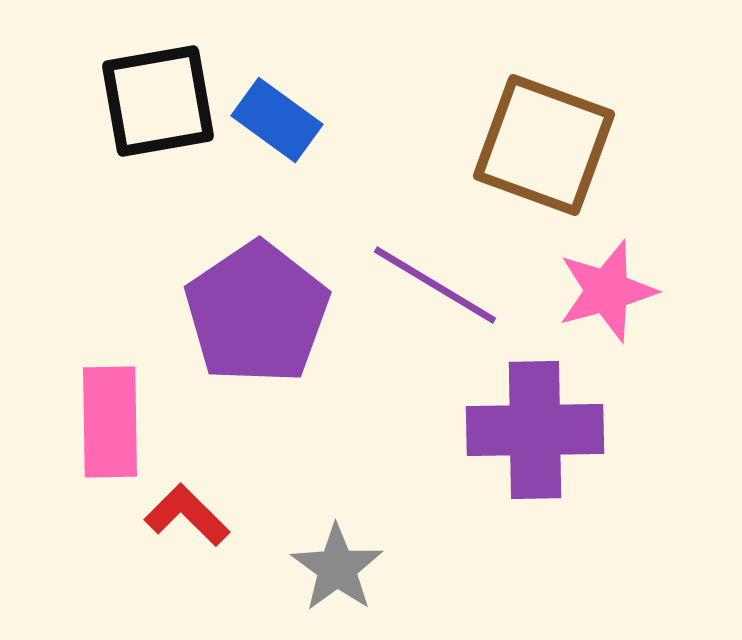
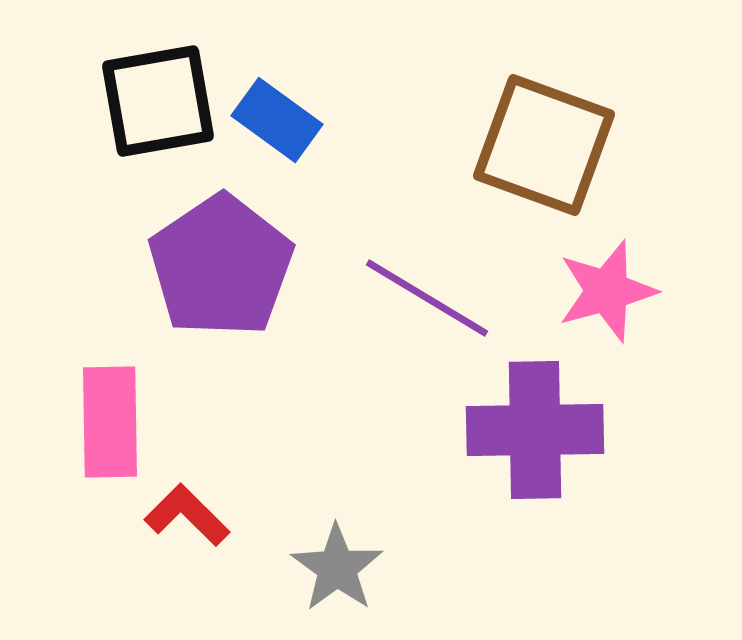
purple line: moved 8 px left, 13 px down
purple pentagon: moved 36 px left, 47 px up
